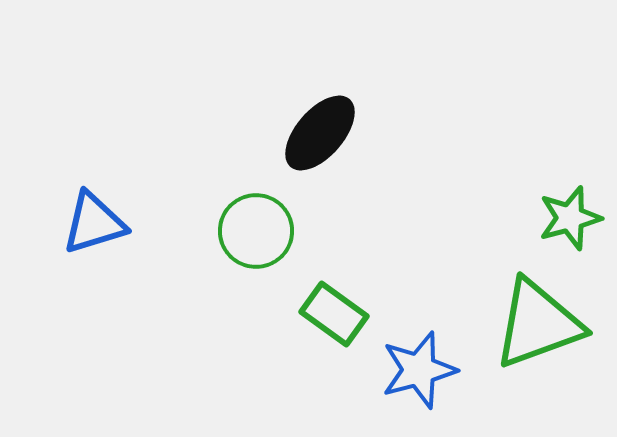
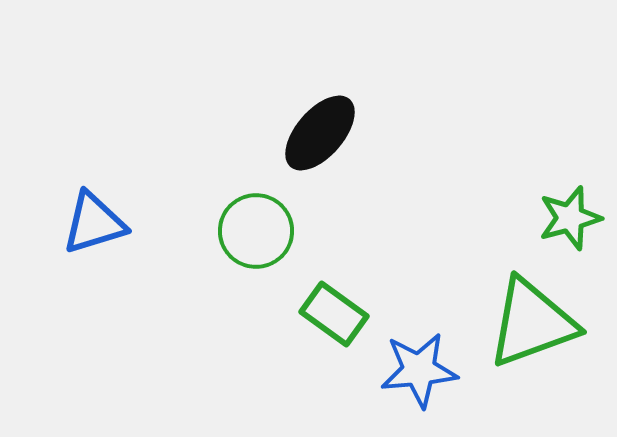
green triangle: moved 6 px left, 1 px up
blue star: rotated 10 degrees clockwise
